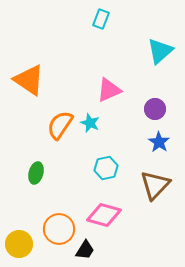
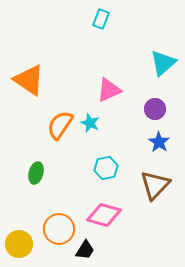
cyan triangle: moved 3 px right, 12 px down
